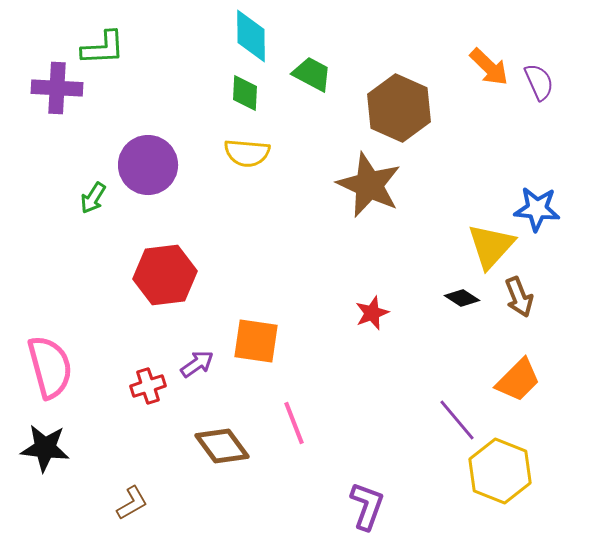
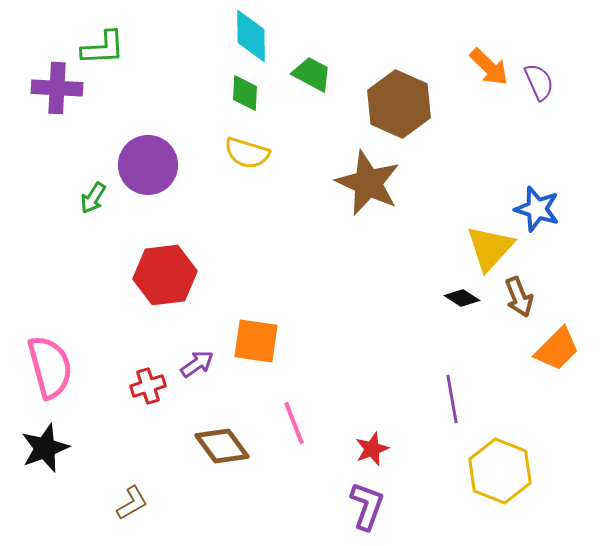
brown hexagon: moved 4 px up
yellow semicircle: rotated 12 degrees clockwise
brown star: moved 1 px left, 2 px up
blue star: rotated 12 degrees clockwise
yellow triangle: moved 1 px left, 2 px down
red star: moved 136 px down
orange trapezoid: moved 39 px right, 31 px up
purple line: moved 5 px left, 21 px up; rotated 30 degrees clockwise
black star: rotated 27 degrees counterclockwise
